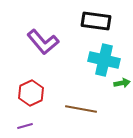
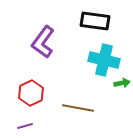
black rectangle: moved 1 px left
purple L-shape: rotated 76 degrees clockwise
brown line: moved 3 px left, 1 px up
